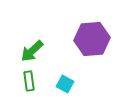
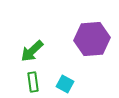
green rectangle: moved 4 px right, 1 px down
